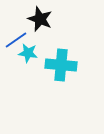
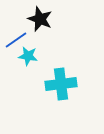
cyan star: moved 3 px down
cyan cross: moved 19 px down; rotated 12 degrees counterclockwise
